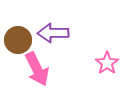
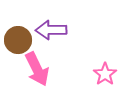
purple arrow: moved 2 px left, 3 px up
pink star: moved 2 px left, 11 px down
